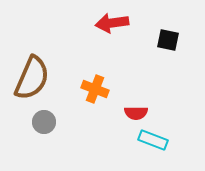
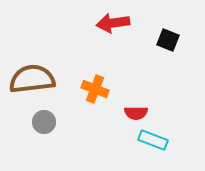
red arrow: moved 1 px right
black square: rotated 10 degrees clockwise
brown semicircle: moved 1 px down; rotated 120 degrees counterclockwise
